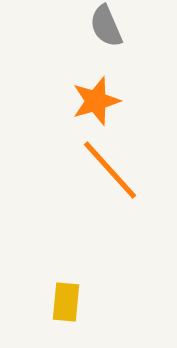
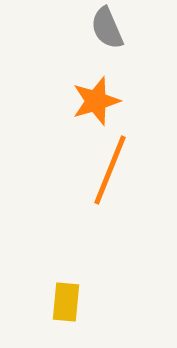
gray semicircle: moved 1 px right, 2 px down
orange line: rotated 64 degrees clockwise
